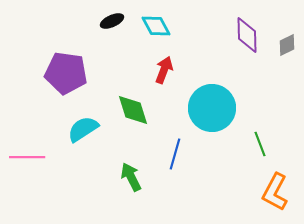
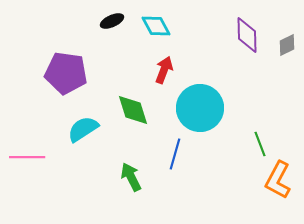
cyan circle: moved 12 px left
orange L-shape: moved 3 px right, 12 px up
